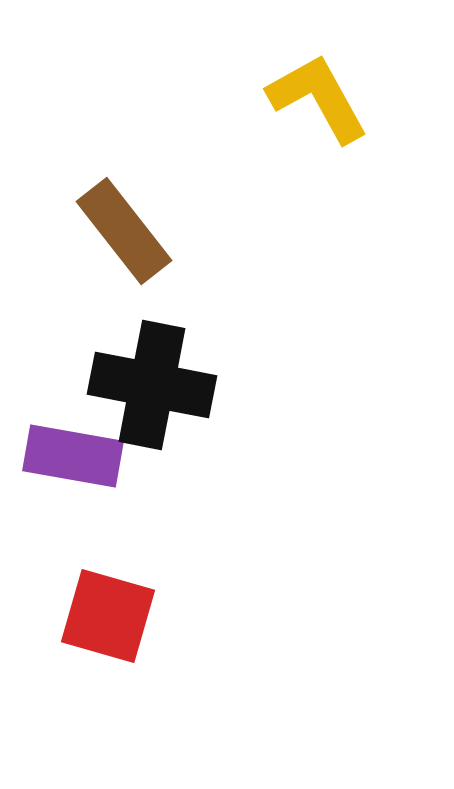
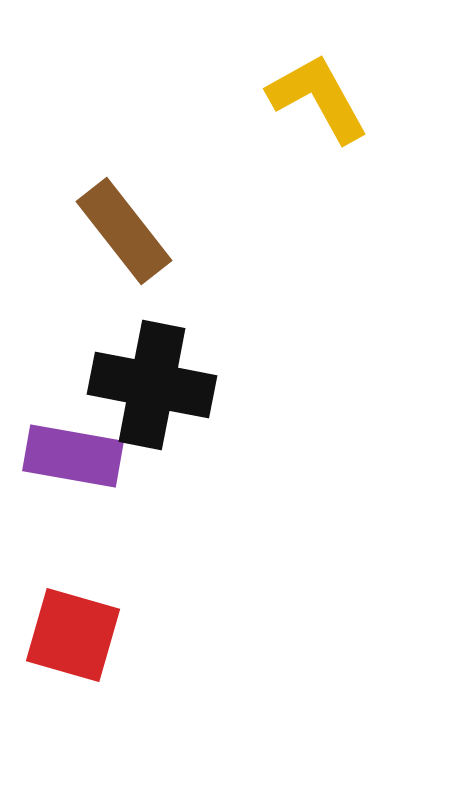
red square: moved 35 px left, 19 px down
